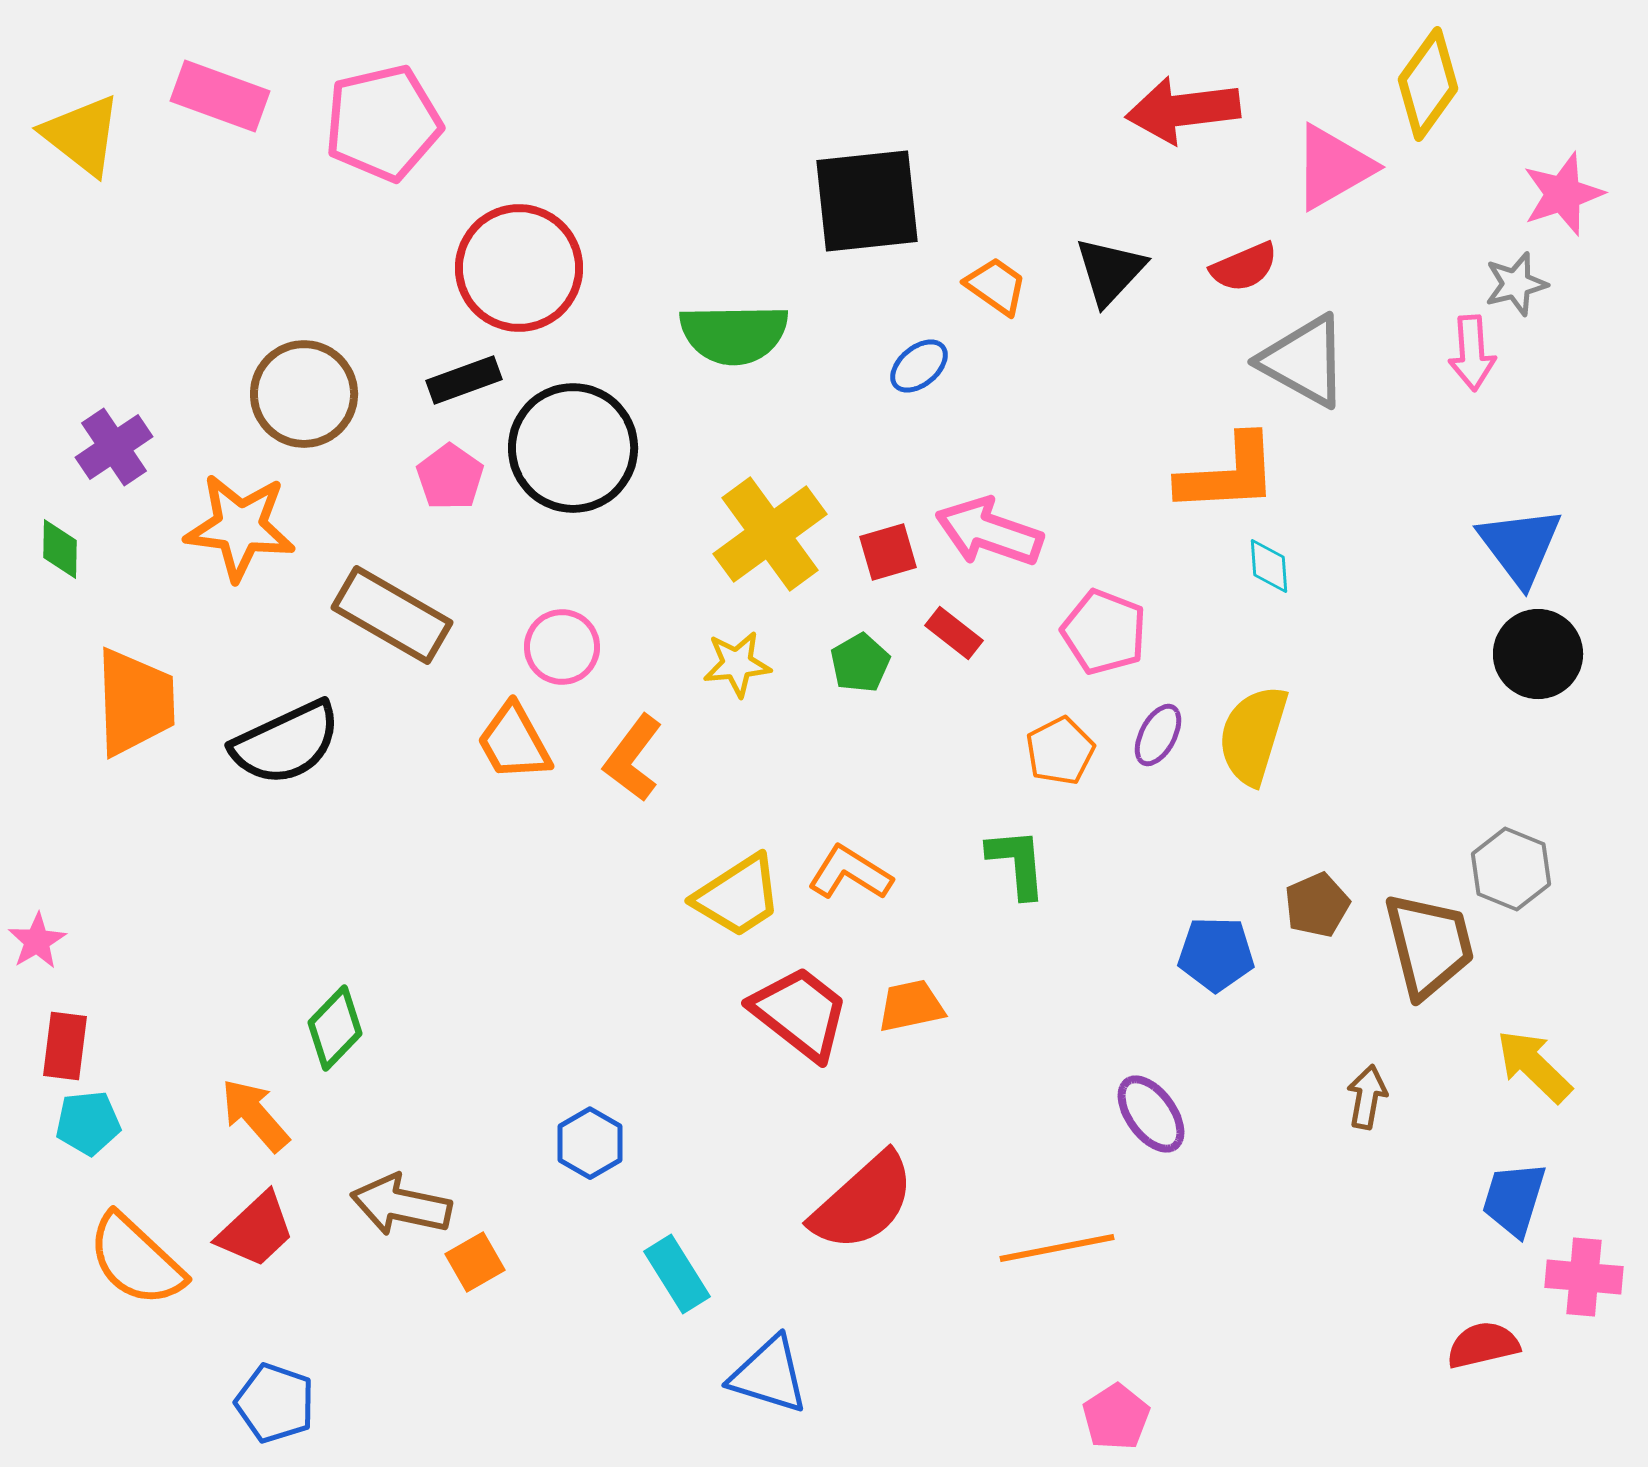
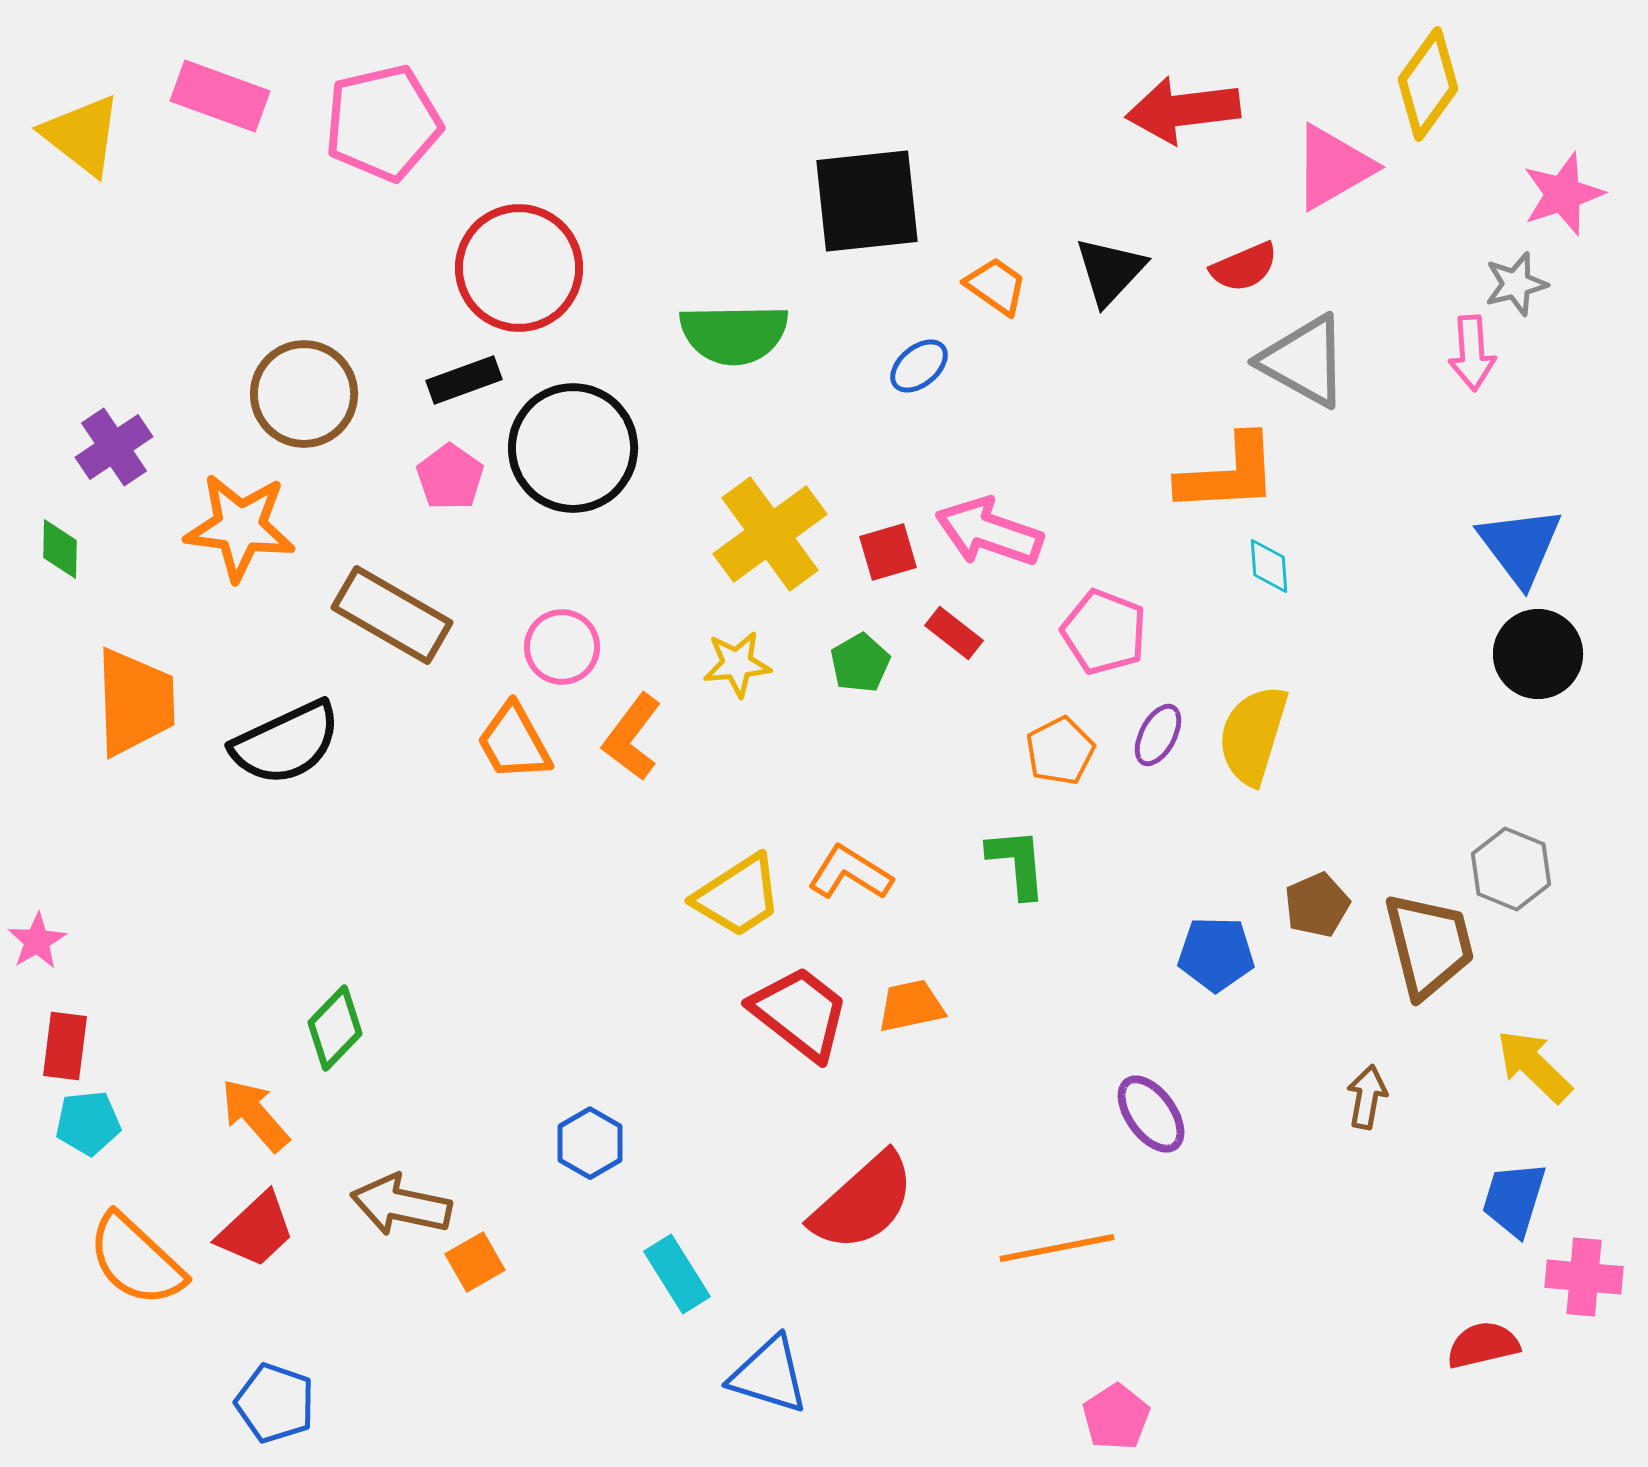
orange L-shape at (633, 758): moved 1 px left, 21 px up
